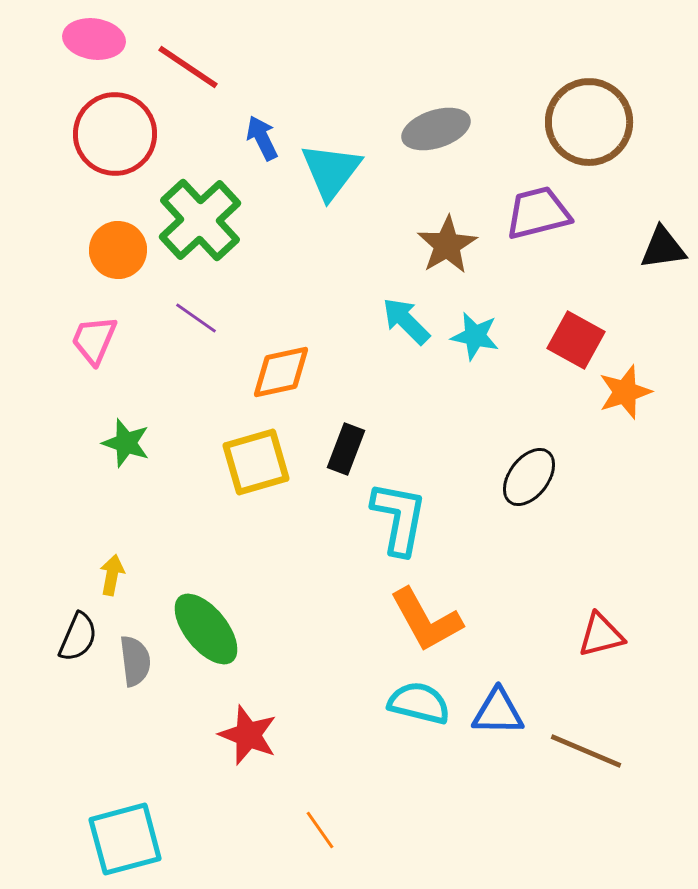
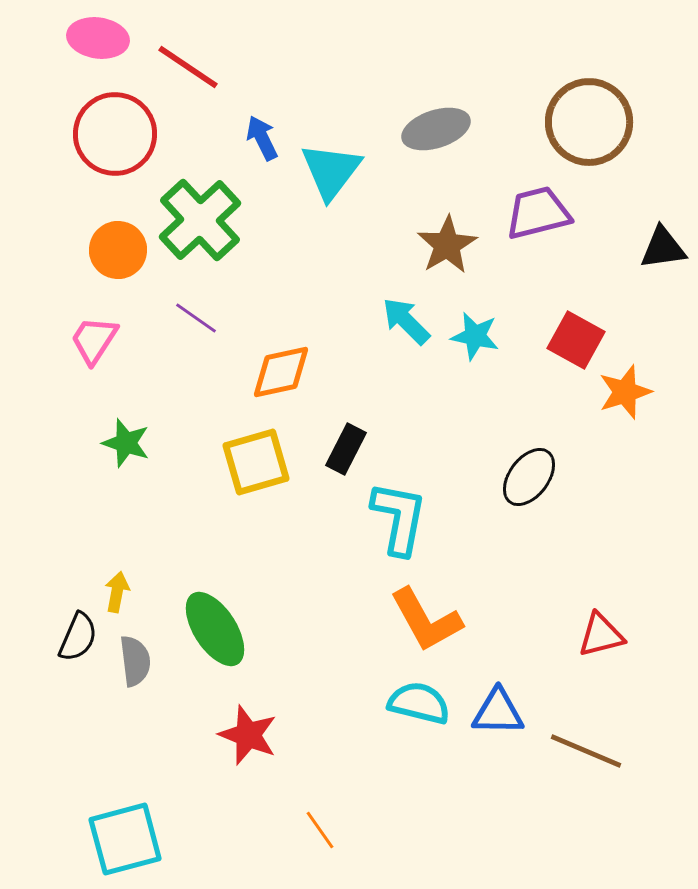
pink ellipse: moved 4 px right, 1 px up
pink trapezoid: rotated 10 degrees clockwise
black rectangle: rotated 6 degrees clockwise
yellow arrow: moved 5 px right, 17 px down
green ellipse: moved 9 px right; rotated 6 degrees clockwise
